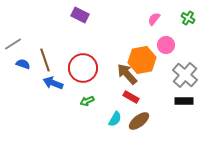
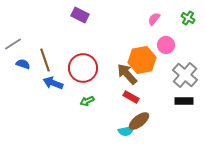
cyan semicircle: moved 11 px right, 12 px down; rotated 49 degrees clockwise
